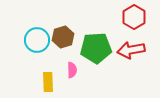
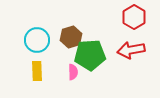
brown hexagon: moved 8 px right
green pentagon: moved 6 px left, 7 px down
pink semicircle: moved 1 px right, 2 px down
yellow rectangle: moved 11 px left, 11 px up
